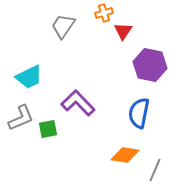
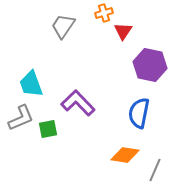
cyan trapezoid: moved 2 px right, 7 px down; rotated 96 degrees clockwise
